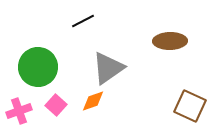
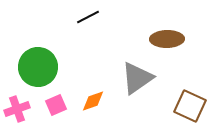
black line: moved 5 px right, 4 px up
brown ellipse: moved 3 px left, 2 px up
gray triangle: moved 29 px right, 10 px down
pink square: rotated 25 degrees clockwise
pink cross: moved 2 px left, 2 px up
